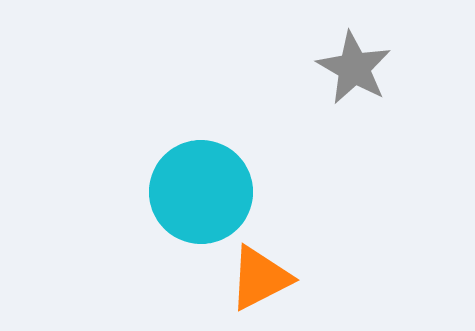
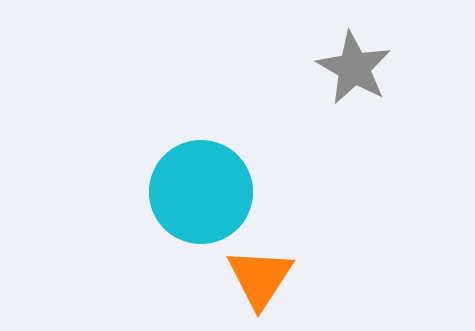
orange triangle: rotated 30 degrees counterclockwise
